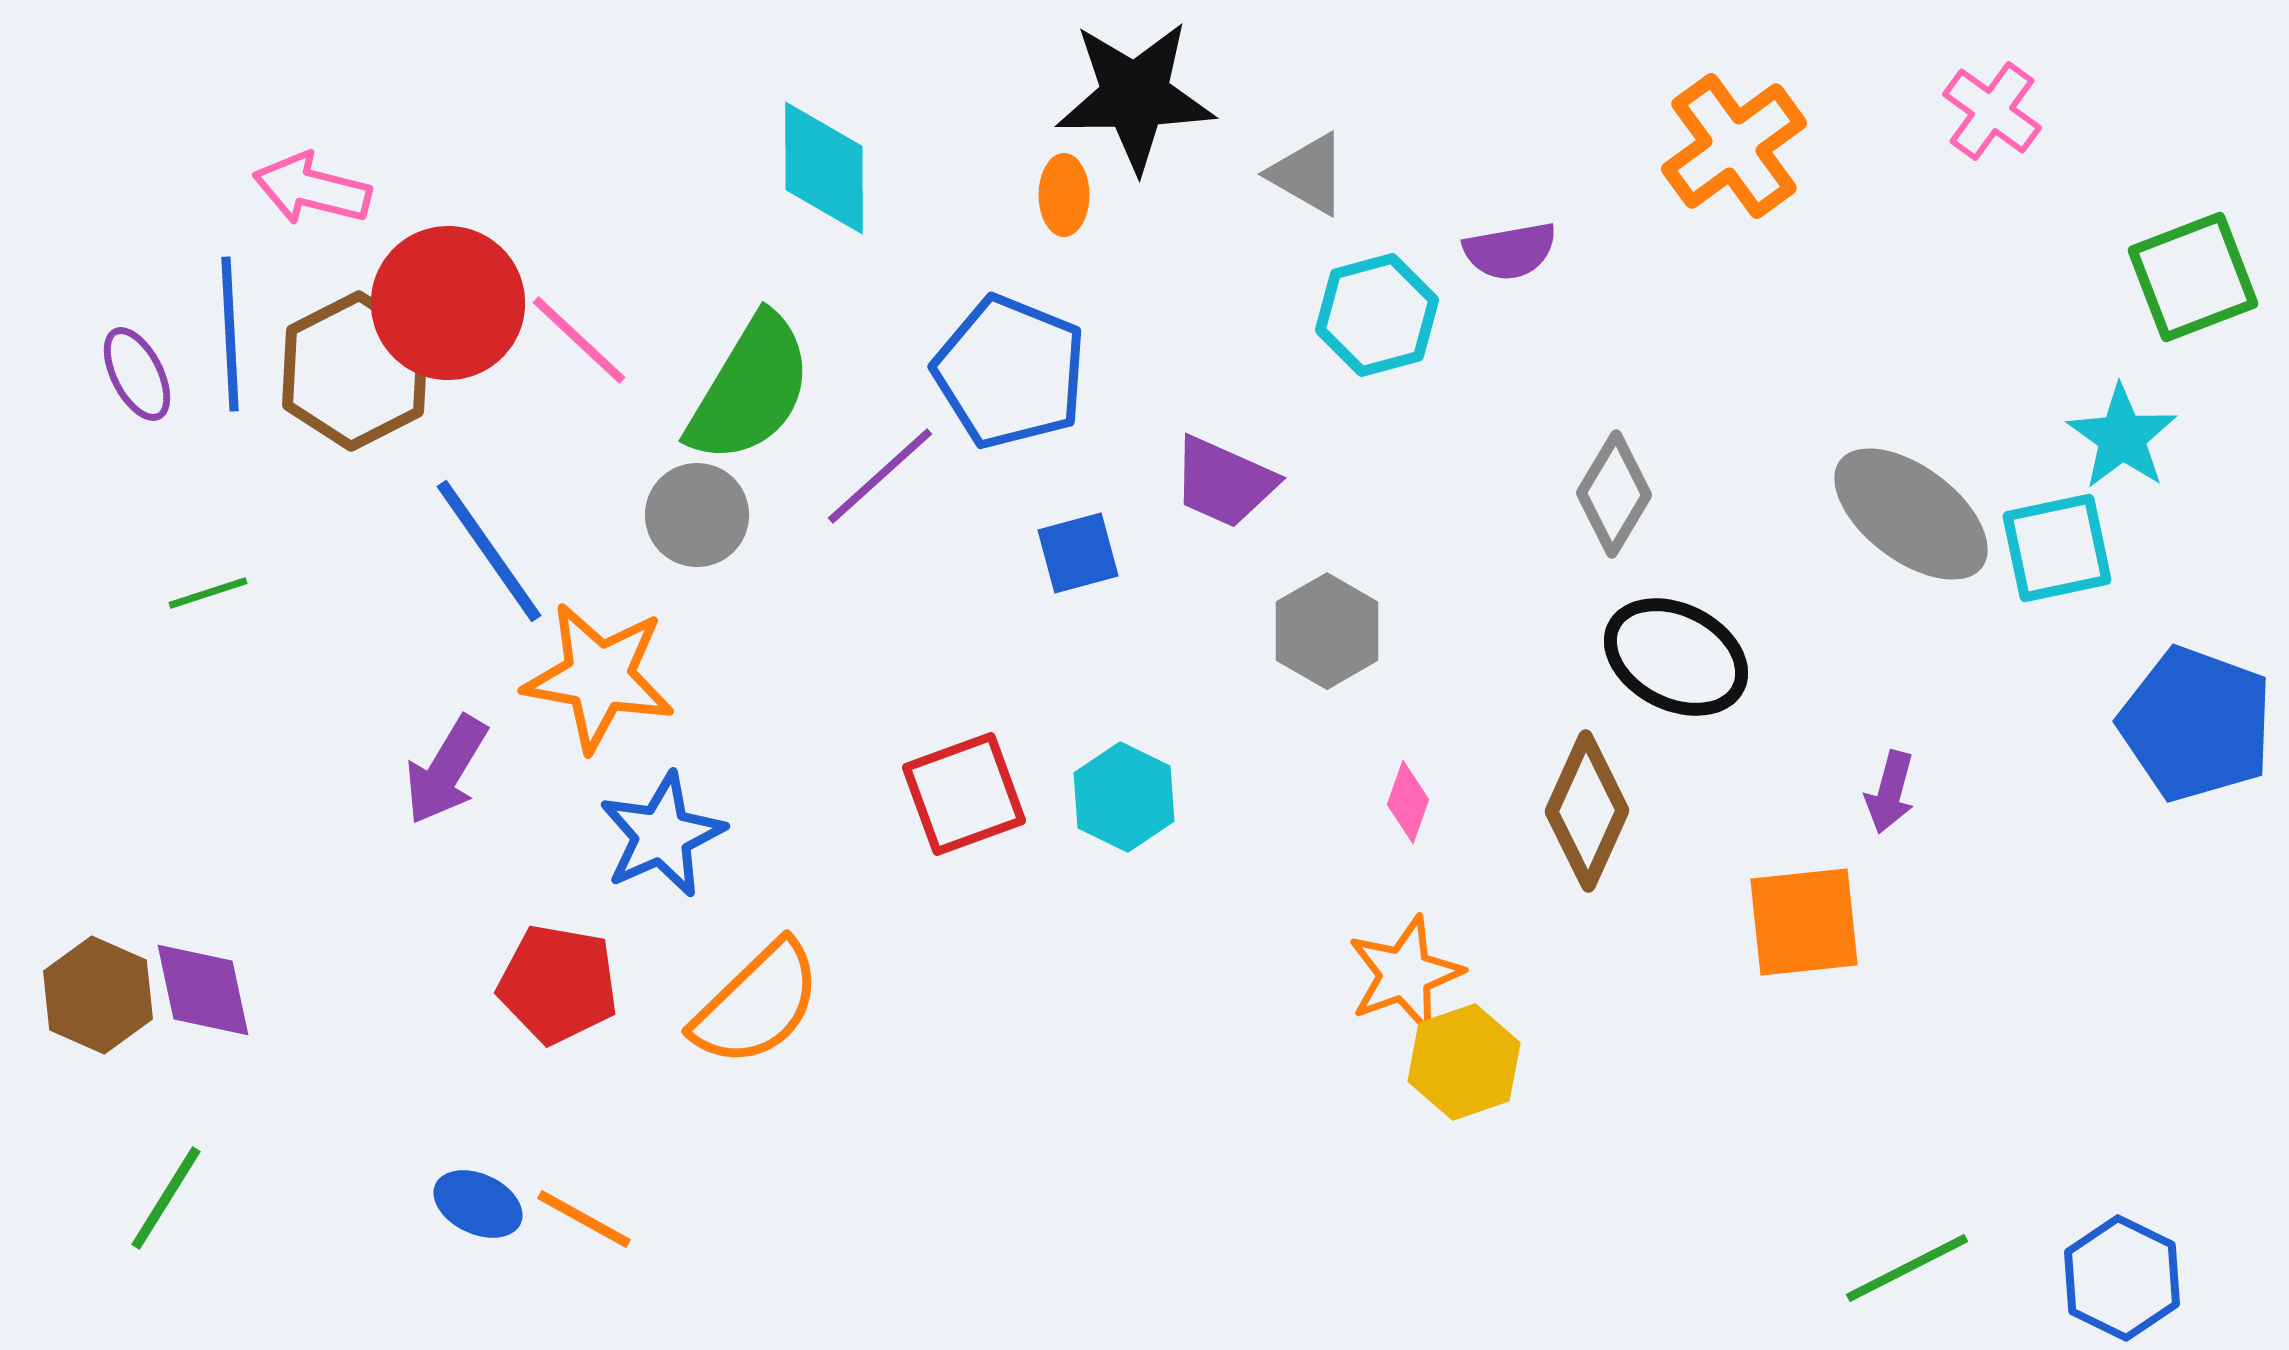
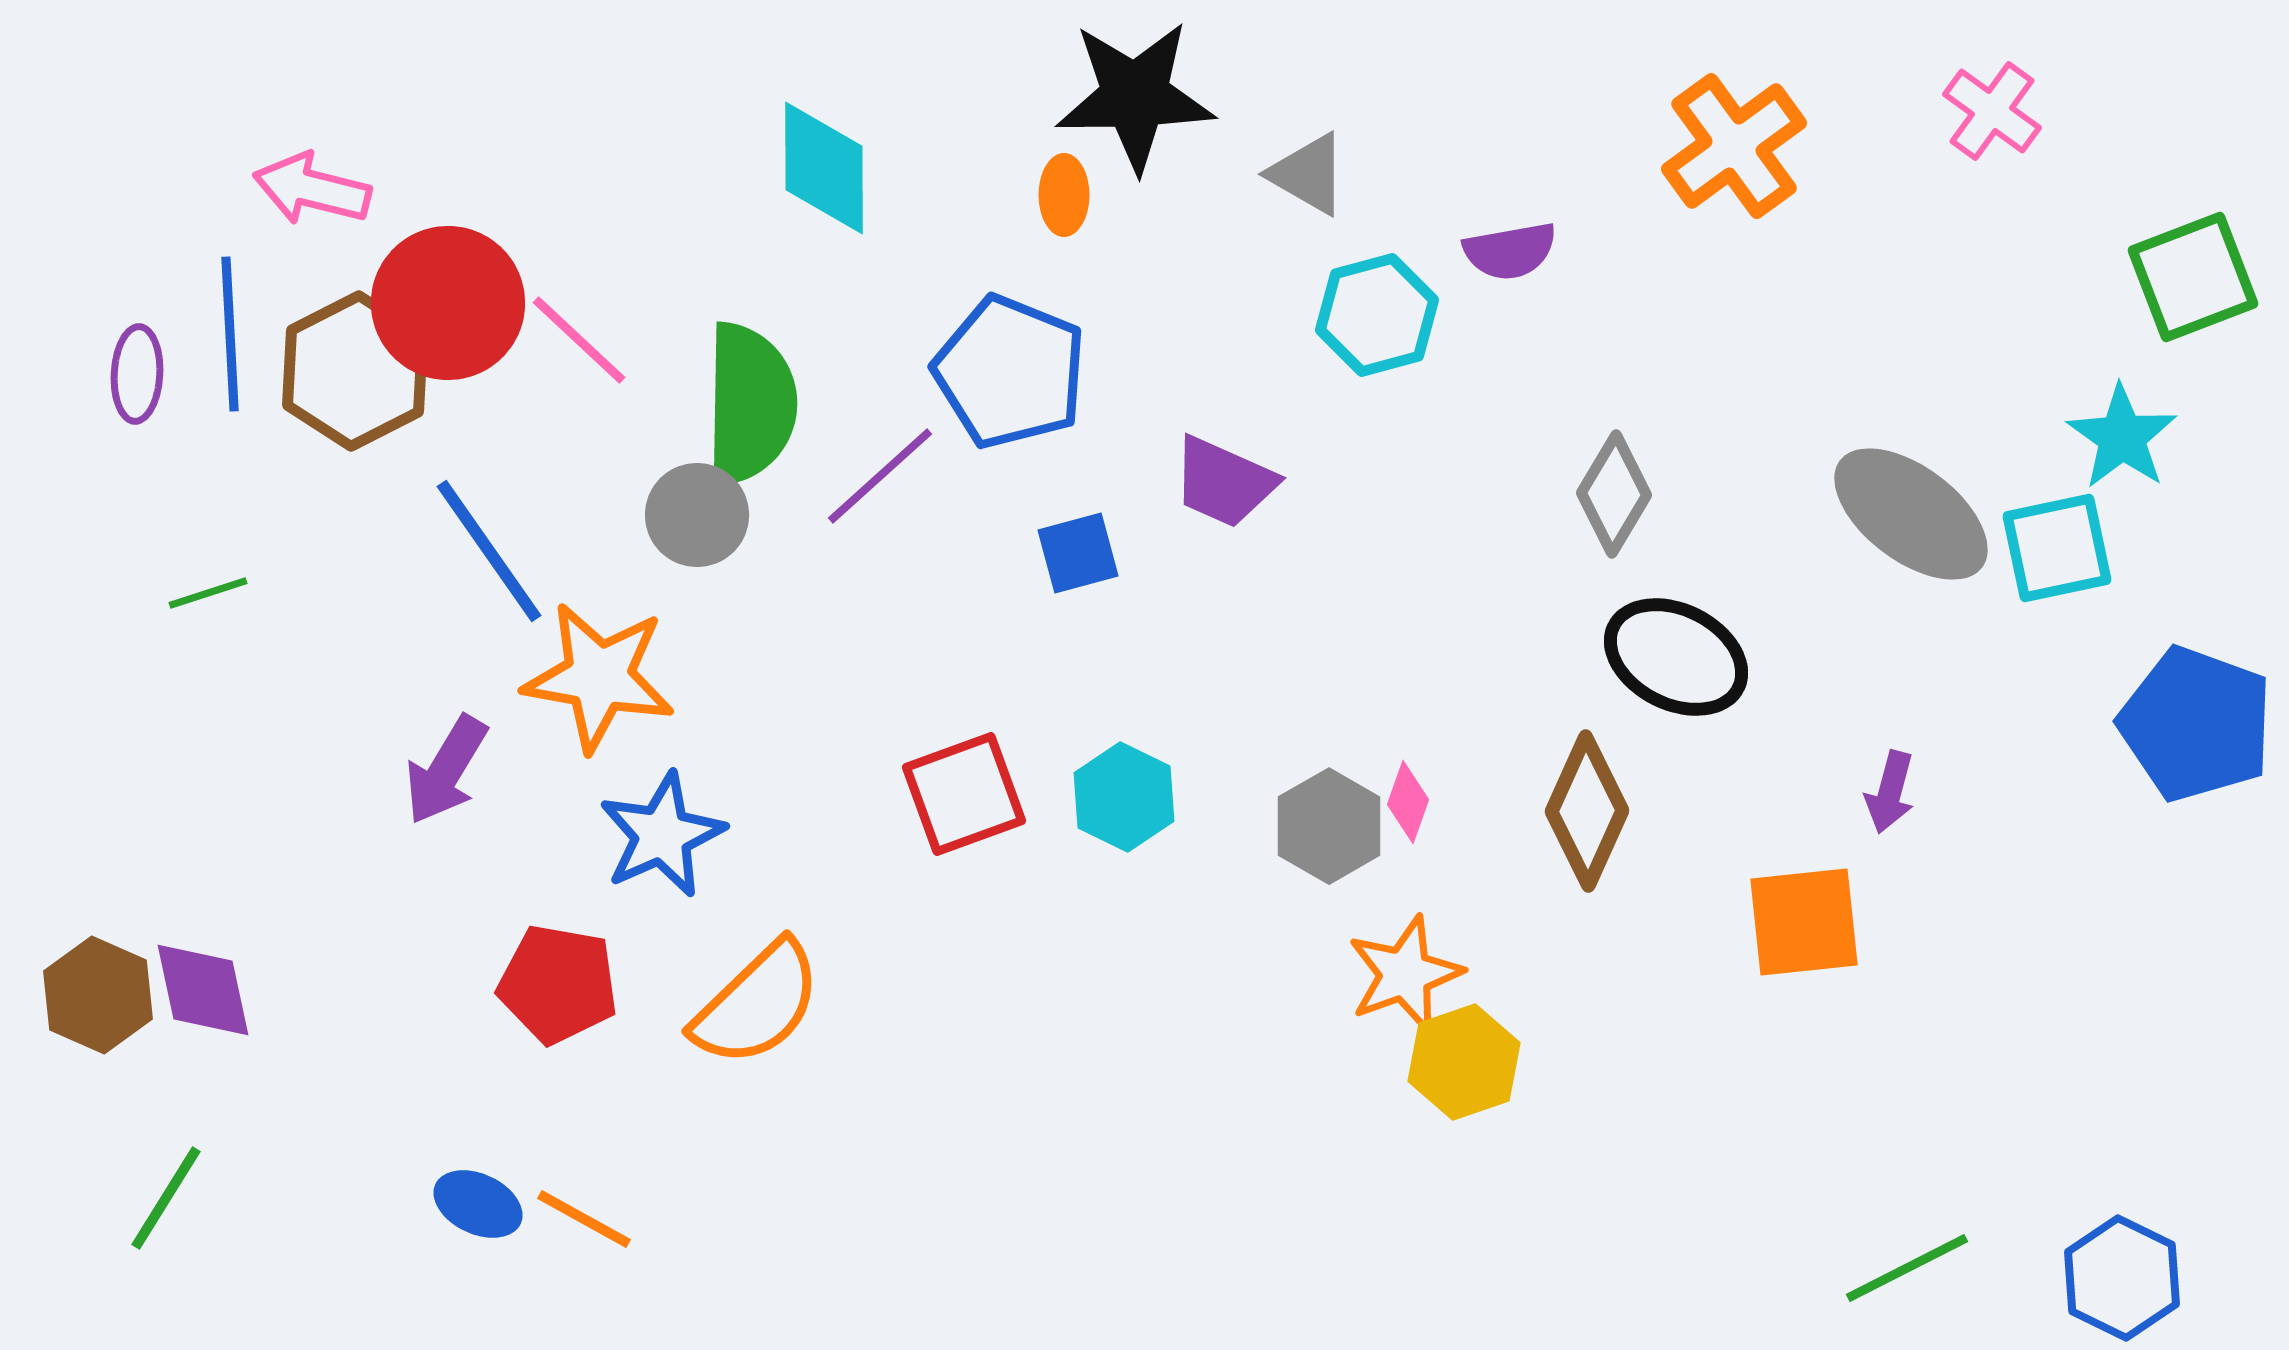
purple ellipse at (137, 374): rotated 30 degrees clockwise
green semicircle at (750, 389): moved 15 px down; rotated 30 degrees counterclockwise
gray hexagon at (1327, 631): moved 2 px right, 195 px down
